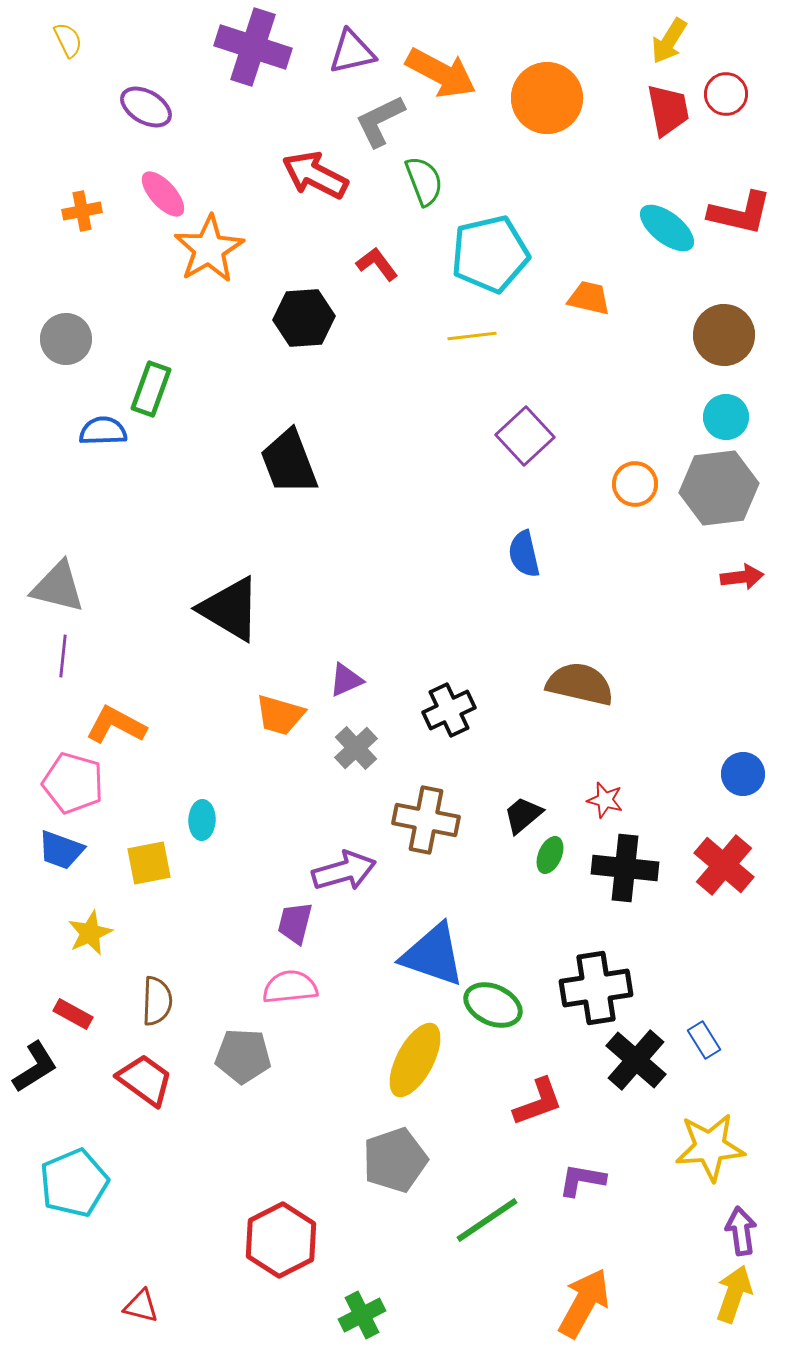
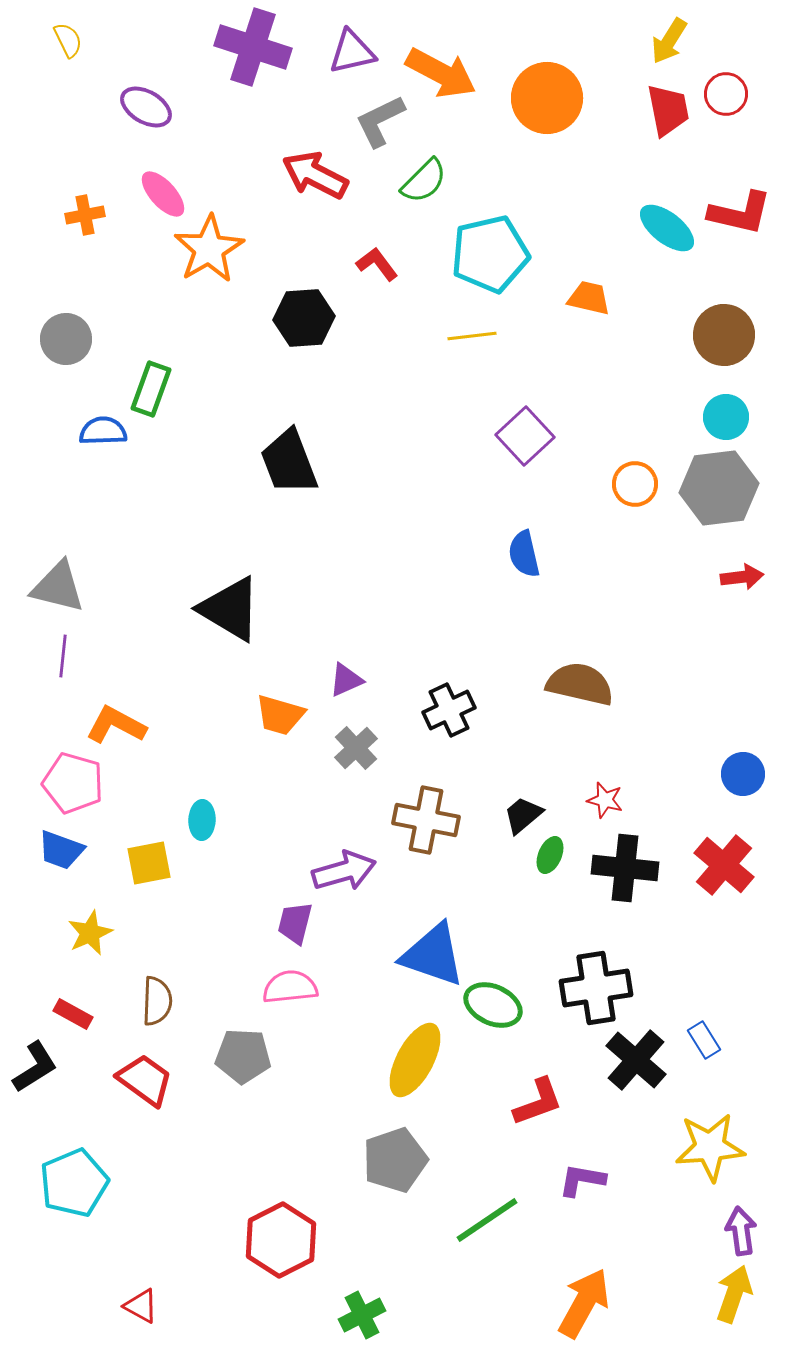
green semicircle at (424, 181): rotated 66 degrees clockwise
orange cross at (82, 211): moved 3 px right, 4 px down
red triangle at (141, 1306): rotated 15 degrees clockwise
